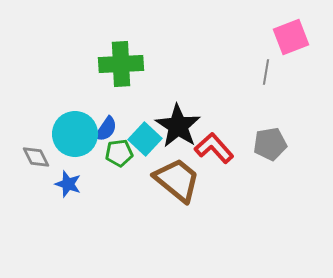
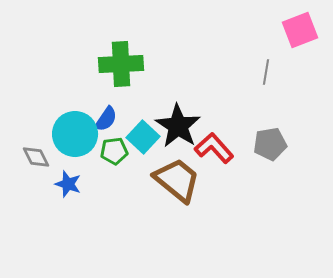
pink square: moved 9 px right, 7 px up
blue semicircle: moved 10 px up
cyan square: moved 2 px left, 2 px up
green pentagon: moved 5 px left, 2 px up
